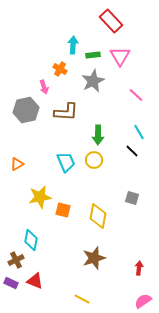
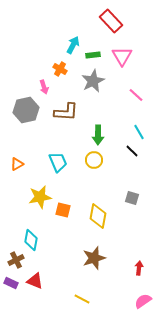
cyan arrow: rotated 24 degrees clockwise
pink triangle: moved 2 px right
cyan trapezoid: moved 8 px left
